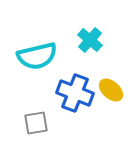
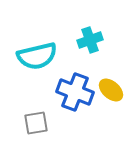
cyan cross: rotated 30 degrees clockwise
blue cross: moved 1 px up
